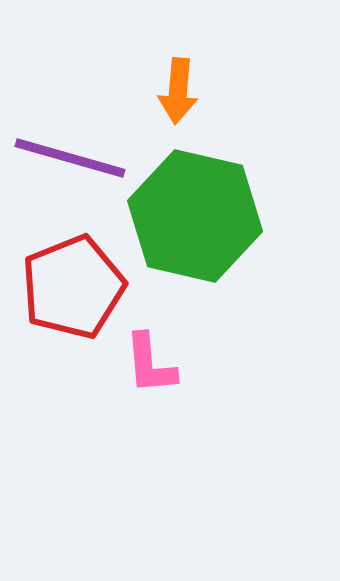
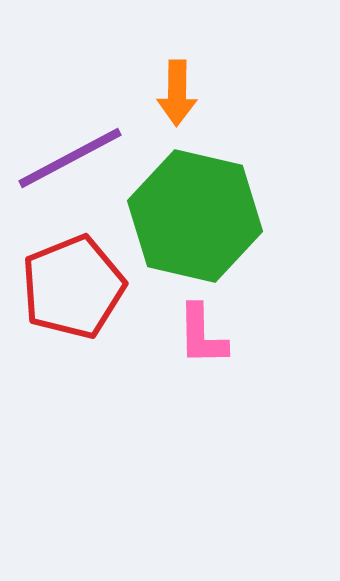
orange arrow: moved 1 px left, 2 px down; rotated 4 degrees counterclockwise
purple line: rotated 44 degrees counterclockwise
pink L-shape: moved 52 px right, 29 px up; rotated 4 degrees clockwise
